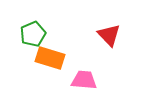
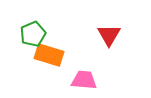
red triangle: rotated 15 degrees clockwise
orange rectangle: moved 1 px left, 3 px up
